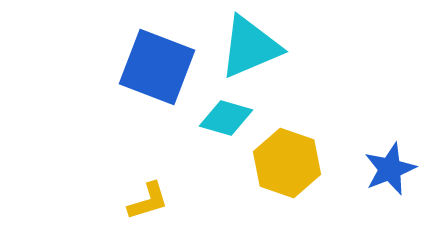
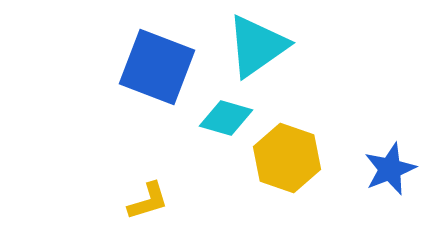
cyan triangle: moved 7 px right, 1 px up; rotated 12 degrees counterclockwise
yellow hexagon: moved 5 px up
